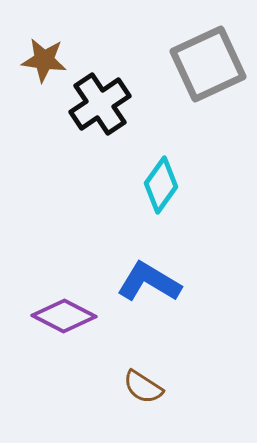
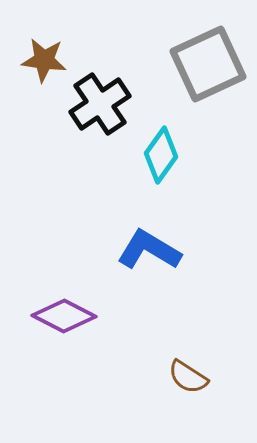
cyan diamond: moved 30 px up
blue L-shape: moved 32 px up
brown semicircle: moved 45 px right, 10 px up
